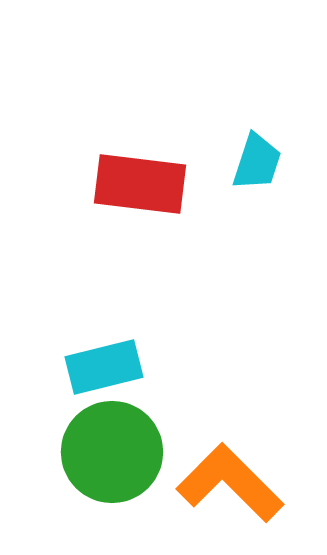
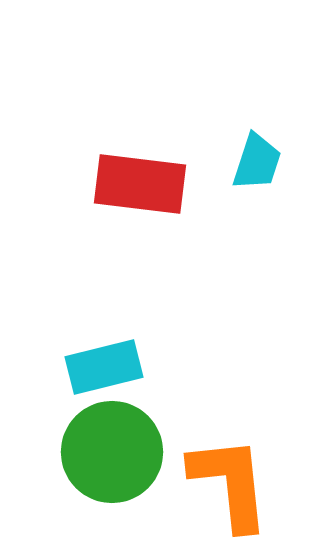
orange L-shape: rotated 39 degrees clockwise
